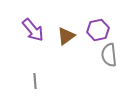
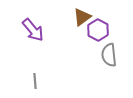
purple hexagon: rotated 20 degrees counterclockwise
brown triangle: moved 16 px right, 19 px up
